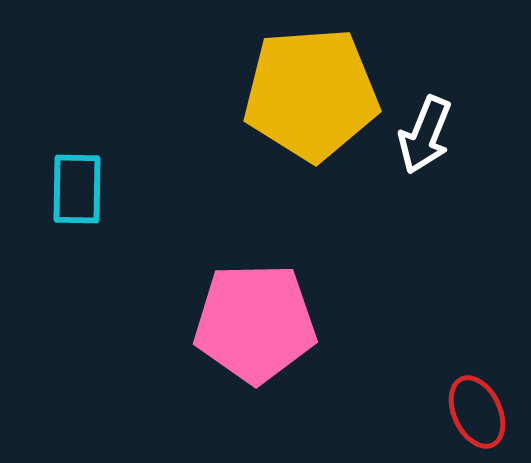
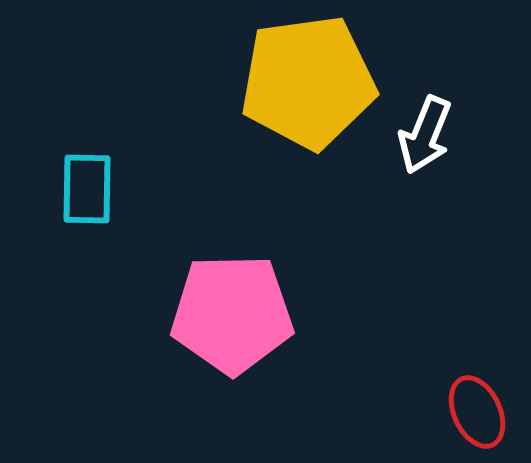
yellow pentagon: moved 3 px left, 12 px up; rotated 4 degrees counterclockwise
cyan rectangle: moved 10 px right
pink pentagon: moved 23 px left, 9 px up
